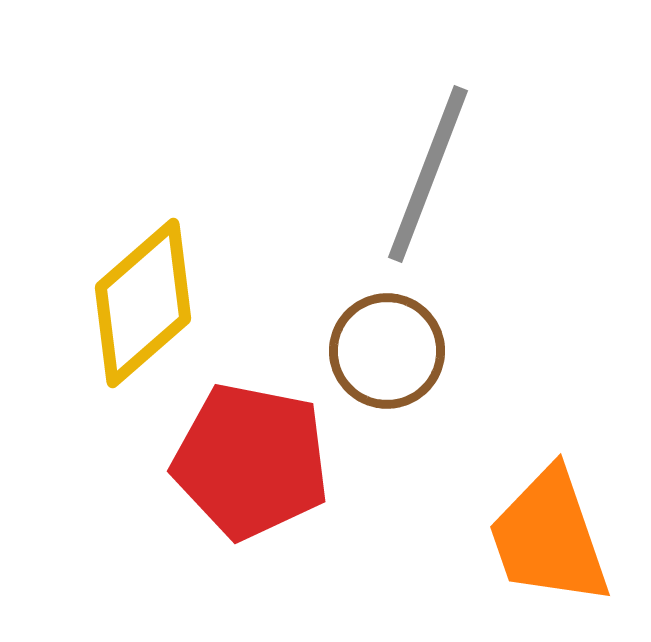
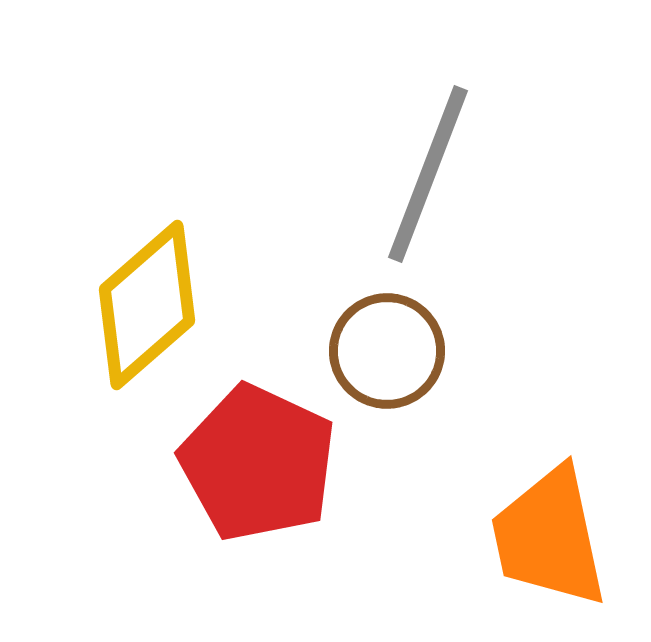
yellow diamond: moved 4 px right, 2 px down
red pentagon: moved 7 px right, 2 px down; rotated 14 degrees clockwise
orange trapezoid: rotated 7 degrees clockwise
